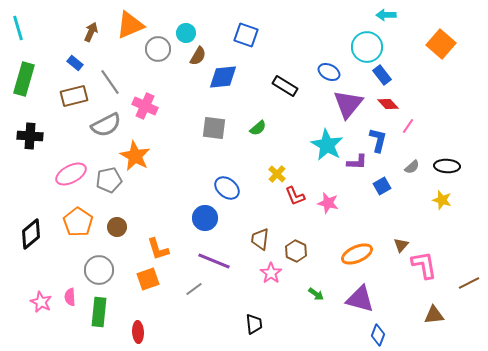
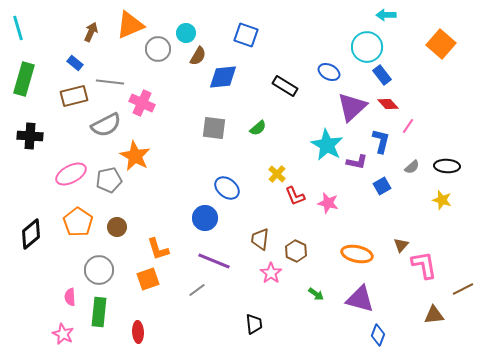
gray line at (110, 82): rotated 48 degrees counterclockwise
purple triangle at (348, 104): moved 4 px right, 3 px down; rotated 8 degrees clockwise
pink cross at (145, 106): moved 3 px left, 3 px up
blue L-shape at (378, 140): moved 3 px right, 1 px down
purple L-shape at (357, 162): rotated 10 degrees clockwise
orange ellipse at (357, 254): rotated 36 degrees clockwise
brown line at (469, 283): moved 6 px left, 6 px down
gray line at (194, 289): moved 3 px right, 1 px down
pink star at (41, 302): moved 22 px right, 32 px down
